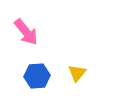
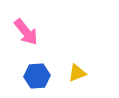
yellow triangle: rotated 30 degrees clockwise
